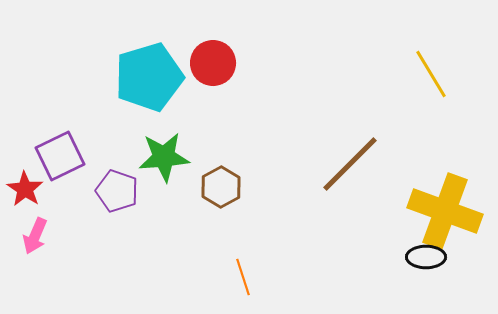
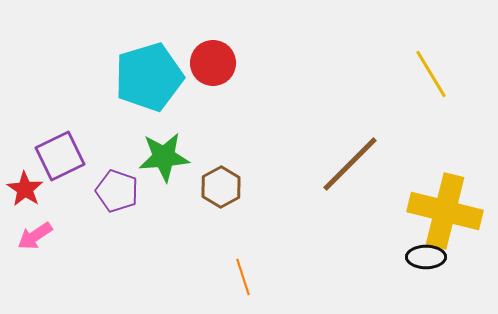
yellow cross: rotated 6 degrees counterclockwise
pink arrow: rotated 33 degrees clockwise
